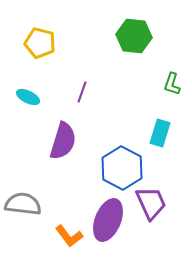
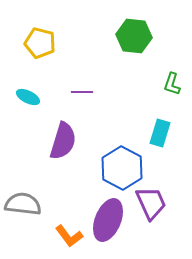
purple line: rotated 70 degrees clockwise
